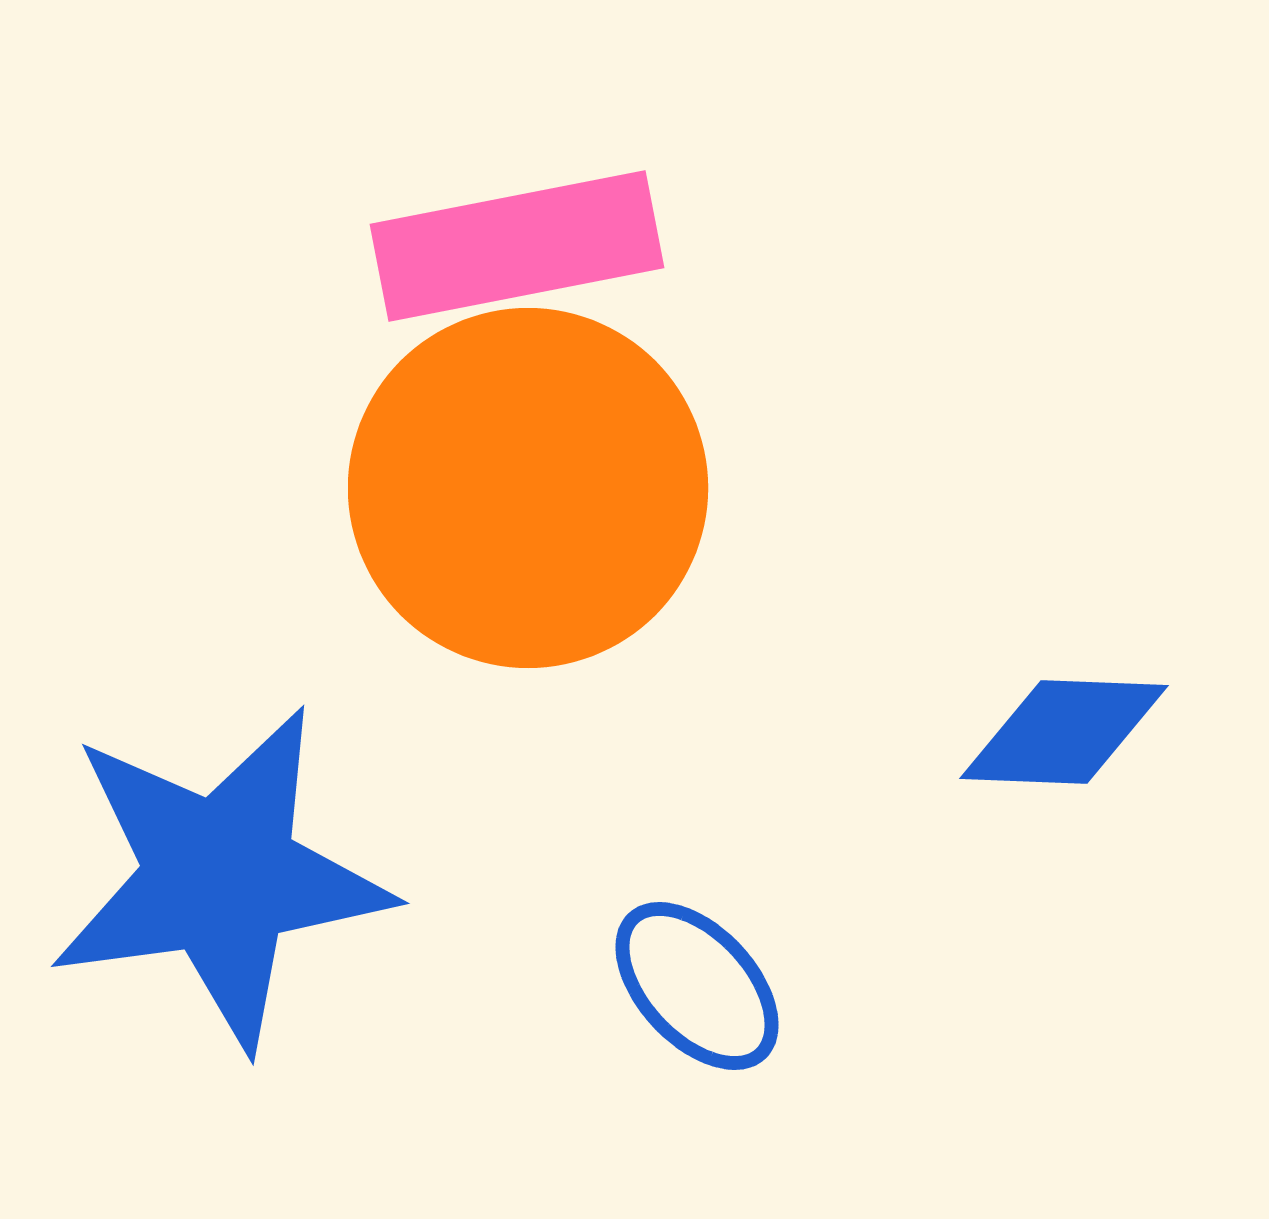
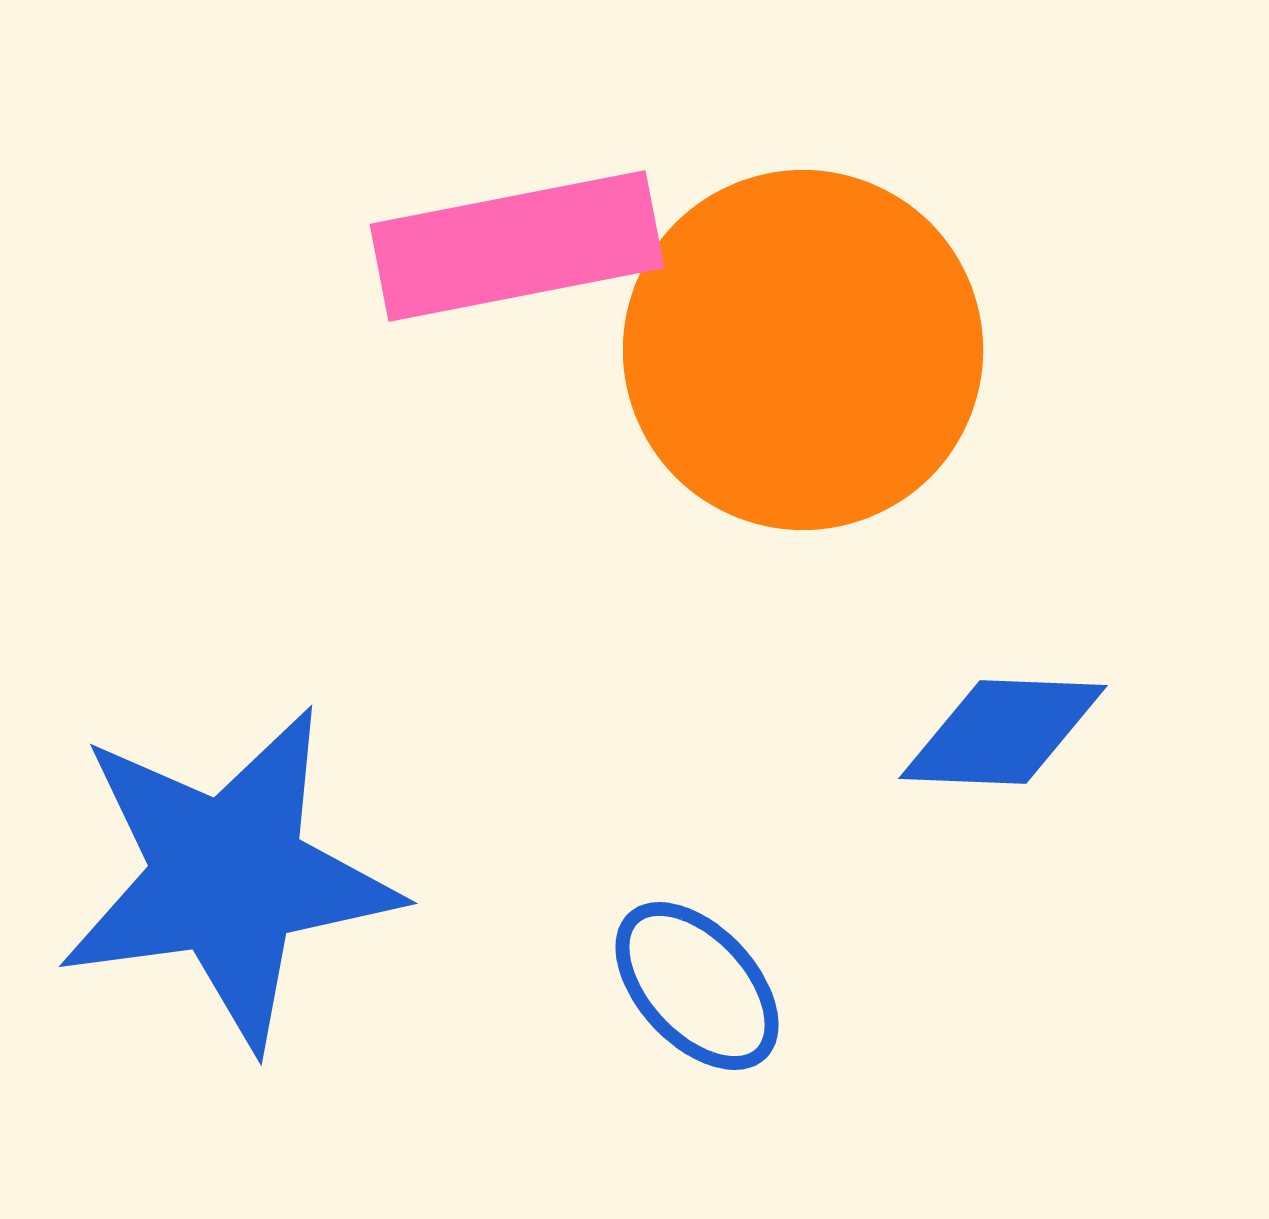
orange circle: moved 275 px right, 138 px up
blue diamond: moved 61 px left
blue star: moved 8 px right
